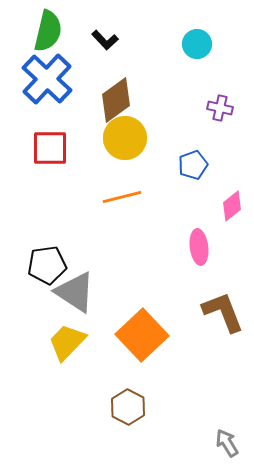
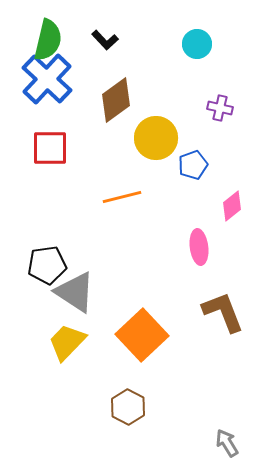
green semicircle: moved 9 px down
yellow circle: moved 31 px right
